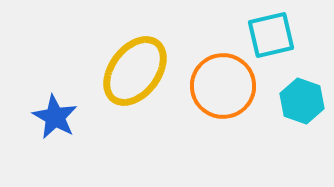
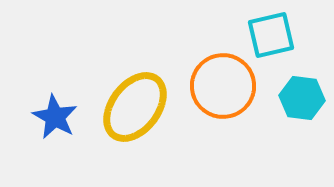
yellow ellipse: moved 36 px down
cyan hexagon: moved 3 px up; rotated 12 degrees counterclockwise
